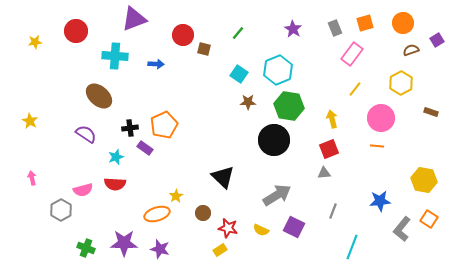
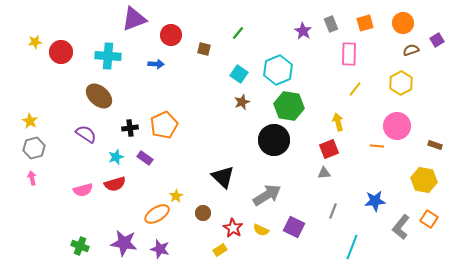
gray rectangle at (335, 28): moved 4 px left, 4 px up
purple star at (293, 29): moved 10 px right, 2 px down
red circle at (76, 31): moved 15 px left, 21 px down
red circle at (183, 35): moved 12 px left
pink rectangle at (352, 54): moved 3 px left; rotated 35 degrees counterclockwise
cyan cross at (115, 56): moved 7 px left
brown star at (248, 102): moved 6 px left; rotated 21 degrees counterclockwise
brown rectangle at (431, 112): moved 4 px right, 33 px down
pink circle at (381, 118): moved 16 px right, 8 px down
yellow arrow at (332, 119): moved 6 px right, 3 px down
purple rectangle at (145, 148): moved 10 px down
red semicircle at (115, 184): rotated 20 degrees counterclockwise
gray arrow at (277, 195): moved 10 px left
blue star at (380, 201): moved 5 px left
gray hexagon at (61, 210): moved 27 px left, 62 px up; rotated 15 degrees clockwise
orange ellipse at (157, 214): rotated 15 degrees counterclockwise
red star at (228, 228): moved 5 px right; rotated 18 degrees clockwise
gray L-shape at (402, 229): moved 1 px left, 2 px up
purple star at (124, 243): rotated 8 degrees clockwise
green cross at (86, 248): moved 6 px left, 2 px up
